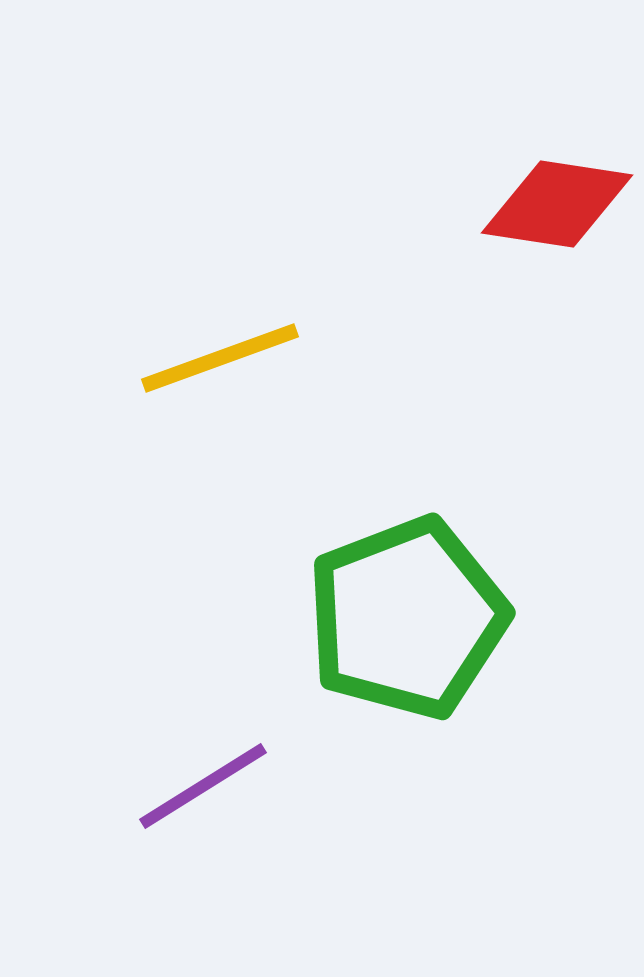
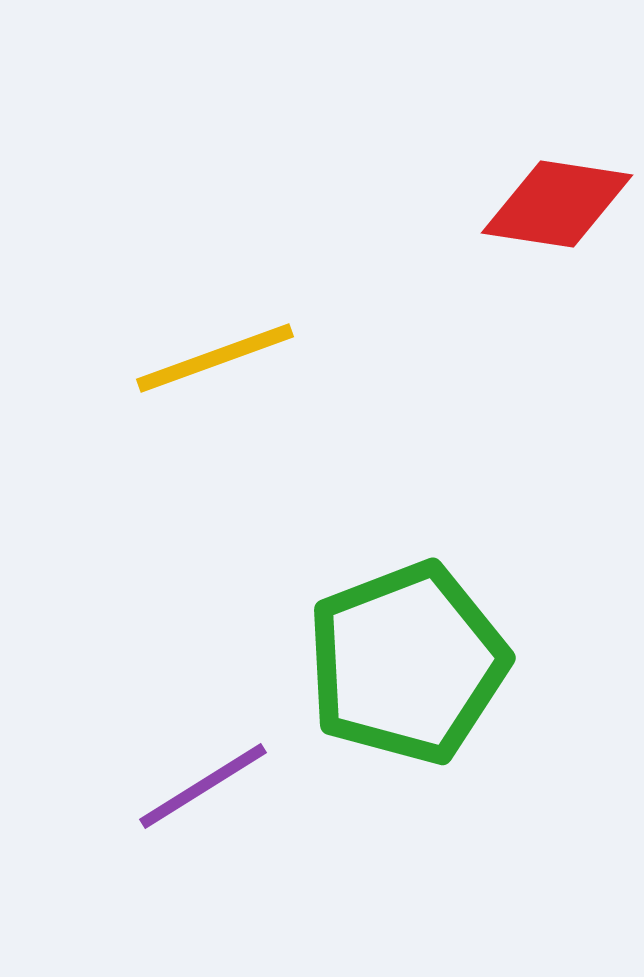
yellow line: moved 5 px left
green pentagon: moved 45 px down
